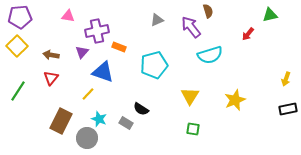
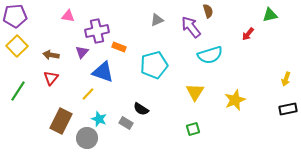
purple pentagon: moved 5 px left, 1 px up
yellow triangle: moved 5 px right, 4 px up
green square: rotated 24 degrees counterclockwise
